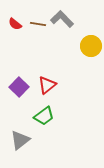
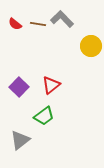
red triangle: moved 4 px right
